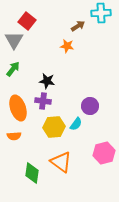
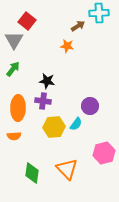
cyan cross: moved 2 px left
orange ellipse: rotated 20 degrees clockwise
orange triangle: moved 6 px right, 7 px down; rotated 10 degrees clockwise
